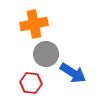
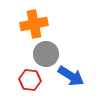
blue arrow: moved 2 px left, 3 px down
red hexagon: moved 1 px left, 3 px up
